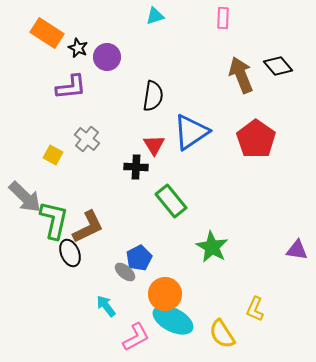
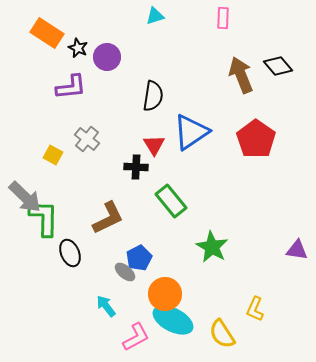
green L-shape: moved 10 px left, 2 px up; rotated 12 degrees counterclockwise
brown L-shape: moved 20 px right, 9 px up
